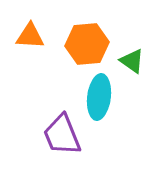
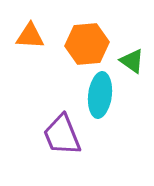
cyan ellipse: moved 1 px right, 2 px up
